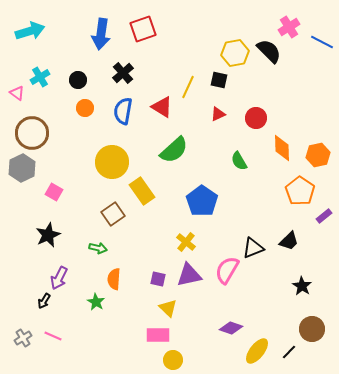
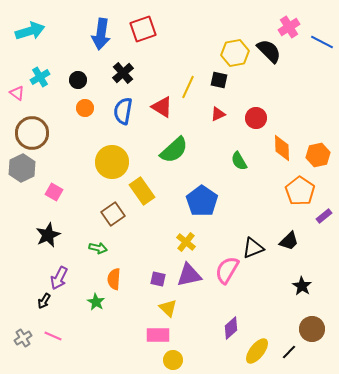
purple diamond at (231, 328): rotated 60 degrees counterclockwise
